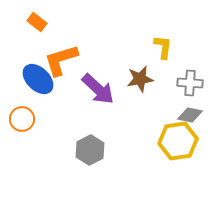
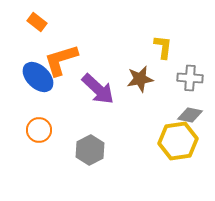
blue ellipse: moved 2 px up
gray cross: moved 5 px up
orange circle: moved 17 px right, 11 px down
